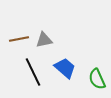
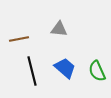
gray triangle: moved 15 px right, 11 px up; rotated 18 degrees clockwise
black line: moved 1 px left, 1 px up; rotated 12 degrees clockwise
green semicircle: moved 8 px up
